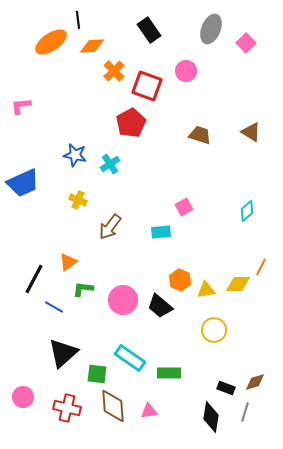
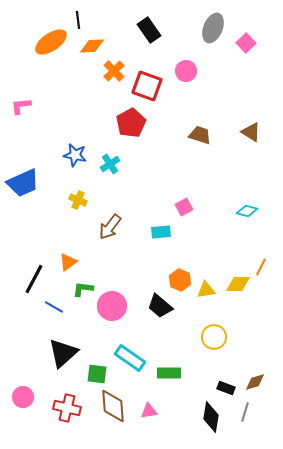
gray ellipse at (211, 29): moved 2 px right, 1 px up
cyan diamond at (247, 211): rotated 55 degrees clockwise
pink circle at (123, 300): moved 11 px left, 6 px down
yellow circle at (214, 330): moved 7 px down
